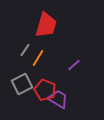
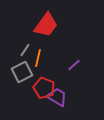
red trapezoid: rotated 20 degrees clockwise
orange line: rotated 18 degrees counterclockwise
gray square: moved 12 px up
red pentagon: moved 1 px left, 2 px up
purple trapezoid: moved 1 px left, 2 px up
